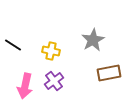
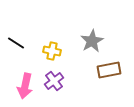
gray star: moved 1 px left, 1 px down
black line: moved 3 px right, 2 px up
yellow cross: moved 1 px right
brown rectangle: moved 3 px up
